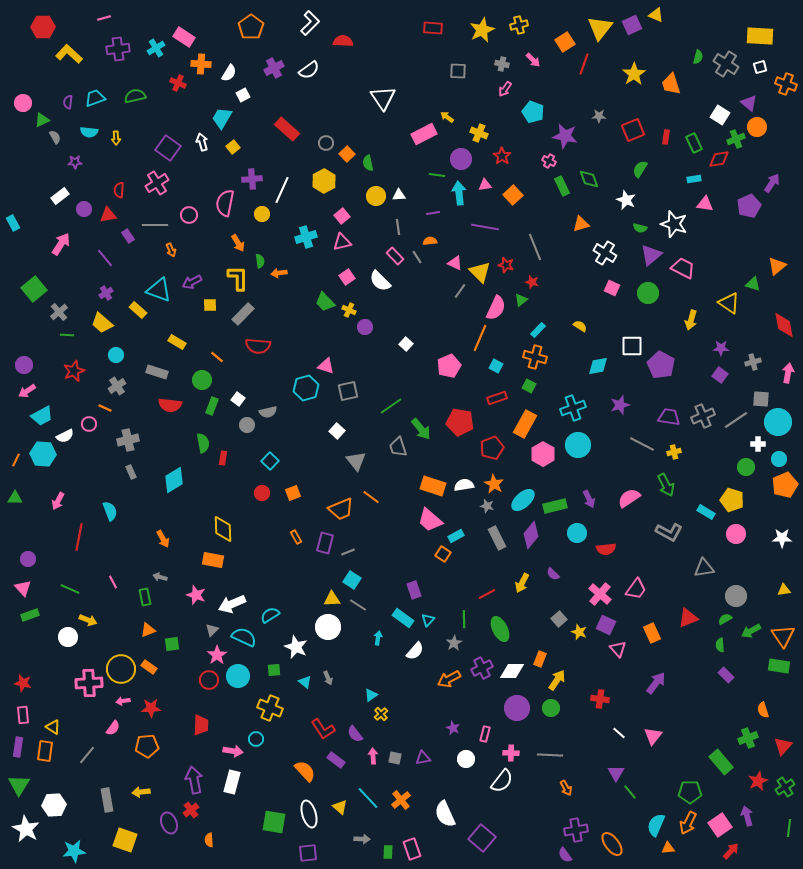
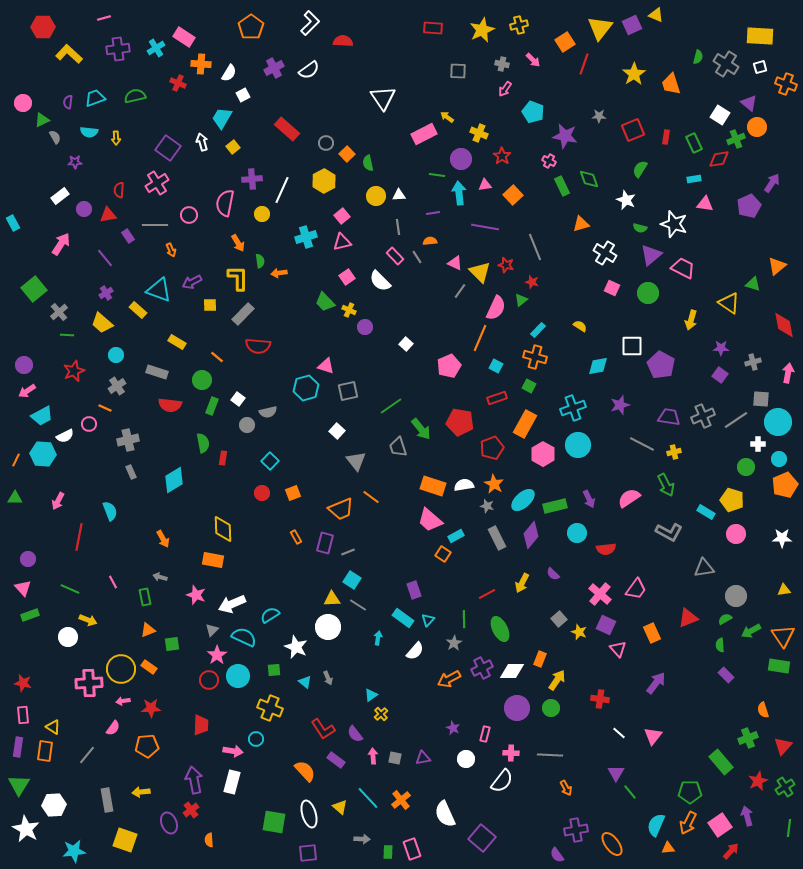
purple semicircle at (565, 855): moved 8 px left
